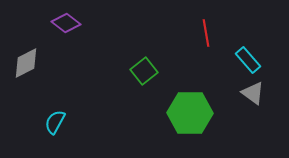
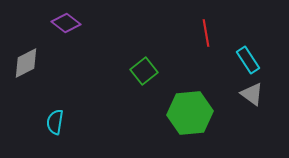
cyan rectangle: rotated 8 degrees clockwise
gray triangle: moved 1 px left, 1 px down
green hexagon: rotated 6 degrees counterclockwise
cyan semicircle: rotated 20 degrees counterclockwise
